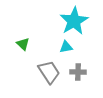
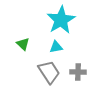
cyan star: moved 13 px left, 1 px up
cyan triangle: moved 10 px left
